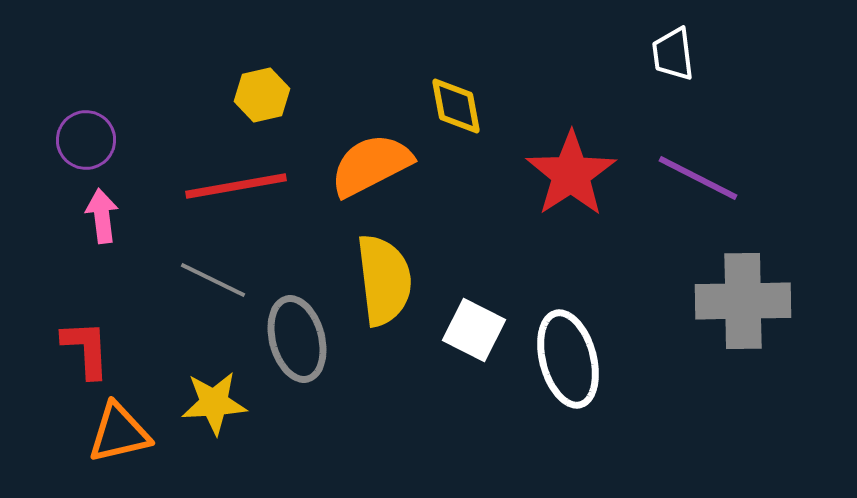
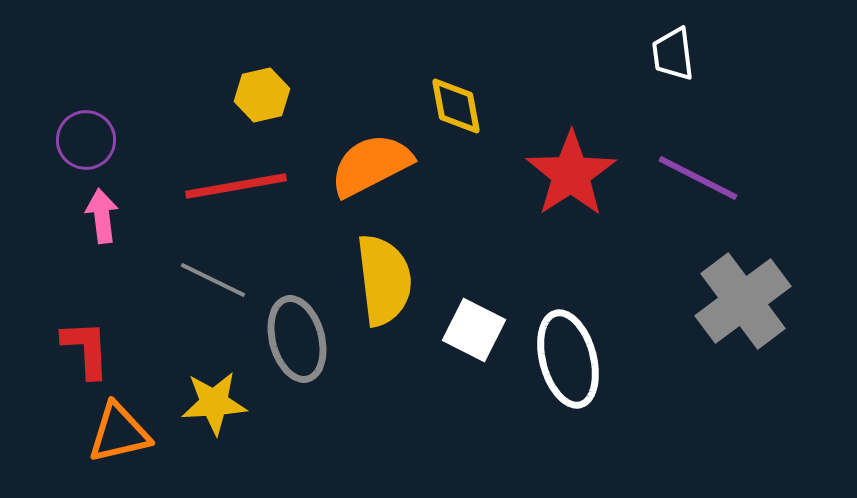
gray cross: rotated 36 degrees counterclockwise
